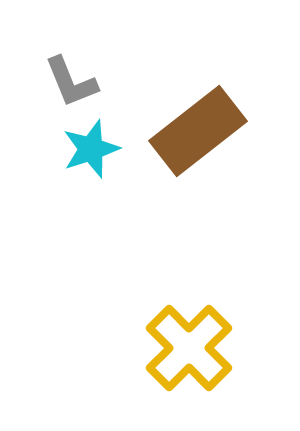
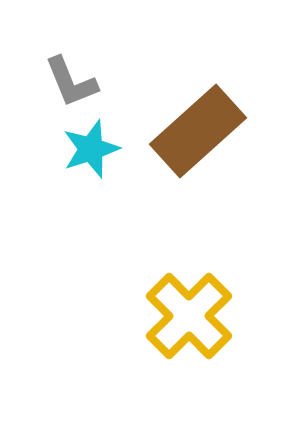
brown rectangle: rotated 4 degrees counterclockwise
yellow cross: moved 32 px up
